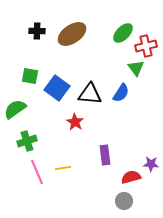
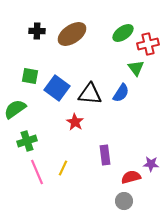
green ellipse: rotated 10 degrees clockwise
red cross: moved 2 px right, 2 px up
yellow line: rotated 56 degrees counterclockwise
